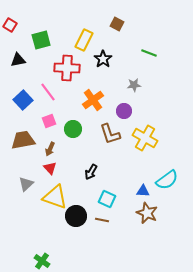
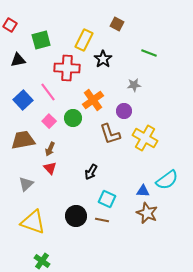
pink square: rotated 24 degrees counterclockwise
green circle: moved 11 px up
yellow triangle: moved 22 px left, 25 px down
